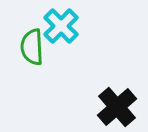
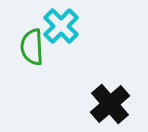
black cross: moved 7 px left, 3 px up
